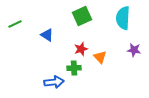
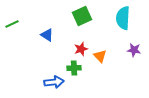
green line: moved 3 px left
orange triangle: moved 1 px up
